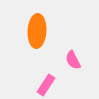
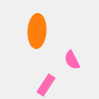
pink semicircle: moved 1 px left
